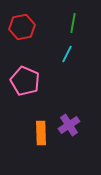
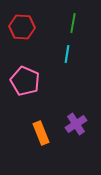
red hexagon: rotated 15 degrees clockwise
cyan line: rotated 18 degrees counterclockwise
purple cross: moved 7 px right, 1 px up
orange rectangle: rotated 20 degrees counterclockwise
